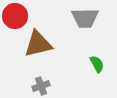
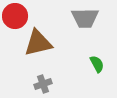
brown triangle: moved 1 px up
gray cross: moved 2 px right, 2 px up
